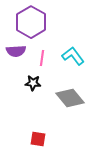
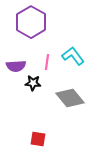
purple semicircle: moved 15 px down
pink line: moved 5 px right, 4 px down
